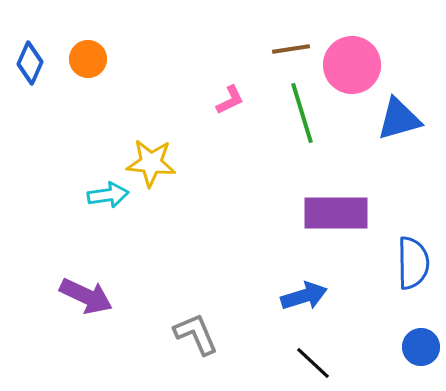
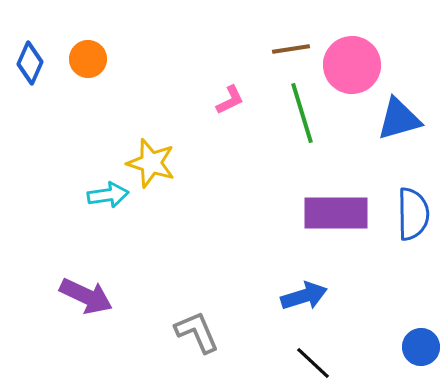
yellow star: rotated 12 degrees clockwise
blue semicircle: moved 49 px up
gray L-shape: moved 1 px right, 2 px up
